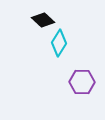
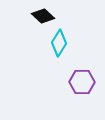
black diamond: moved 4 px up
